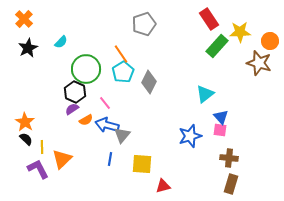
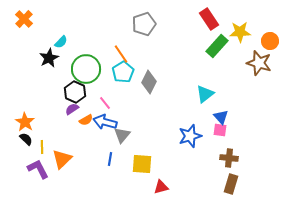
black star: moved 21 px right, 10 px down
blue arrow: moved 2 px left, 3 px up
red triangle: moved 2 px left, 1 px down
